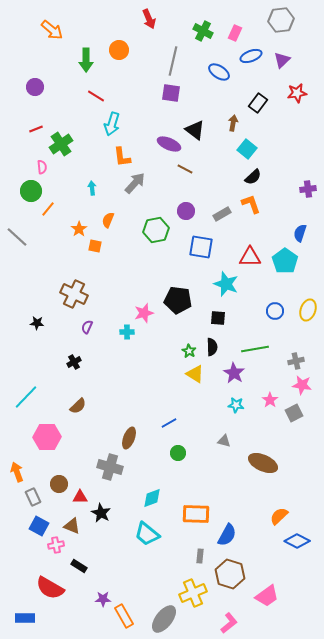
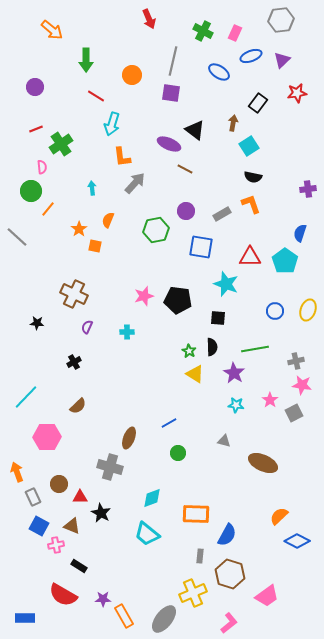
orange circle at (119, 50): moved 13 px right, 25 px down
cyan square at (247, 149): moved 2 px right, 3 px up; rotated 18 degrees clockwise
black semicircle at (253, 177): rotated 54 degrees clockwise
pink star at (144, 313): moved 17 px up
red semicircle at (50, 588): moved 13 px right, 7 px down
